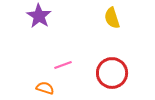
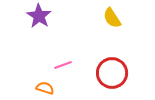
yellow semicircle: rotated 15 degrees counterclockwise
